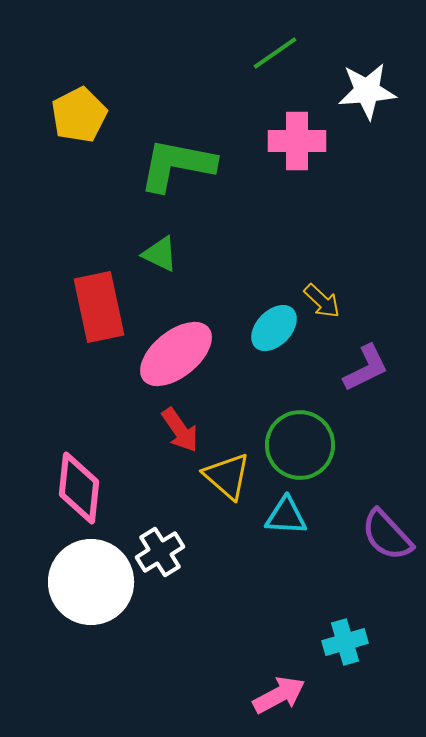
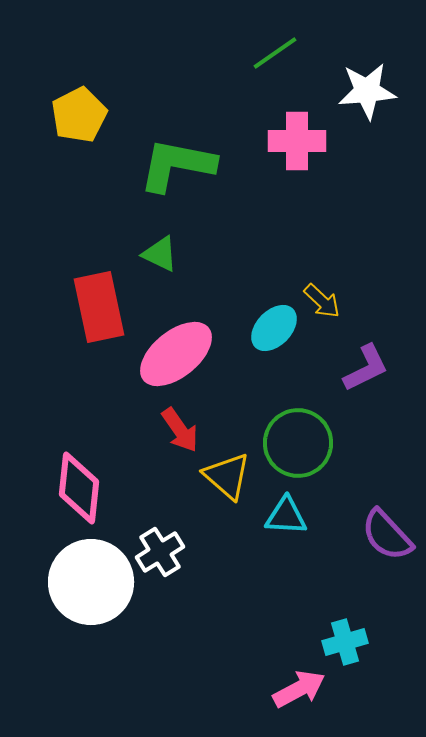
green circle: moved 2 px left, 2 px up
pink arrow: moved 20 px right, 6 px up
